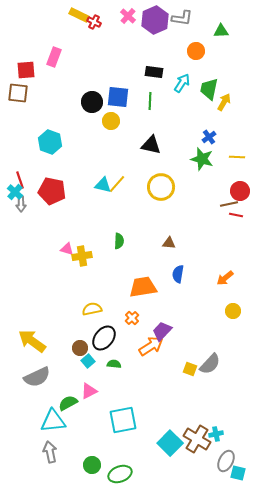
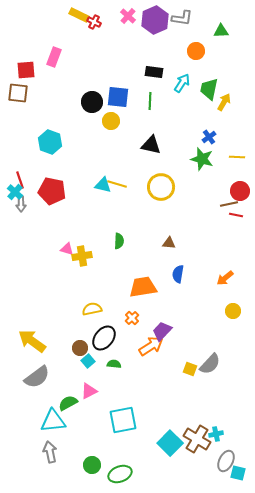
yellow line at (117, 184): rotated 66 degrees clockwise
gray semicircle at (37, 377): rotated 12 degrees counterclockwise
